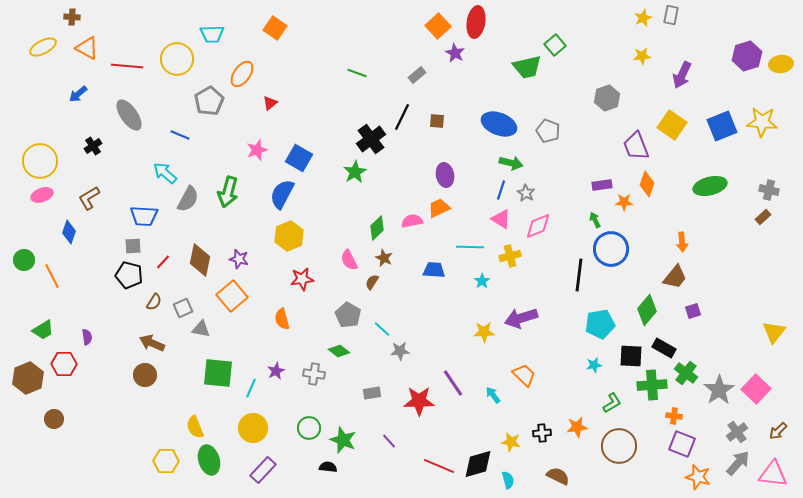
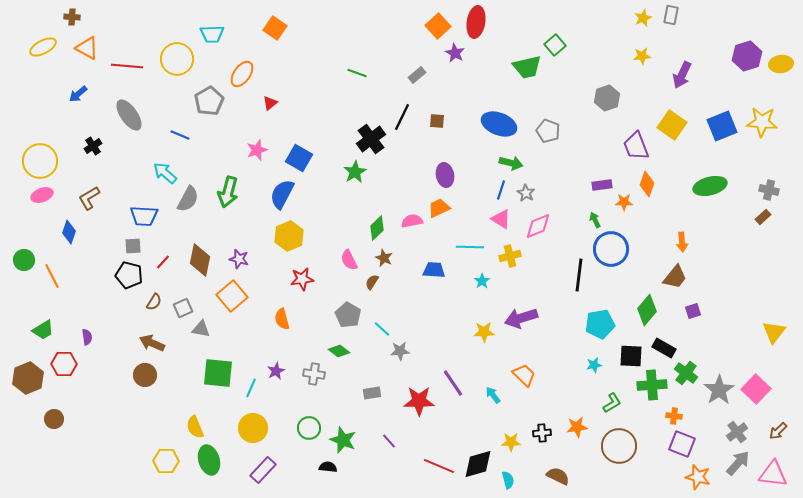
yellow star at (511, 442): rotated 12 degrees counterclockwise
